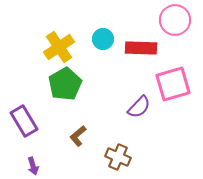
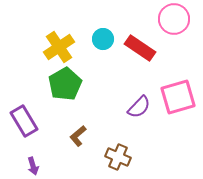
pink circle: moved 1 px left, 1 px up
red rectangle: moved 1 px left; rotated 32 degrees clockwise
pink square: moved 5 px right, 13 px down
